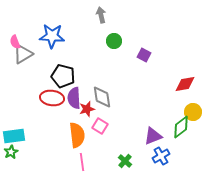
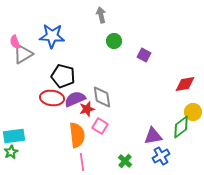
purple semicircle: moved 1 px right, 1 px down; rotated 70 degrees clockwise
purple triangle: rotated 12 degrees clockwise
